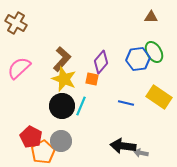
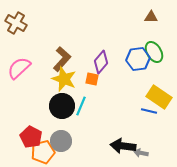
blue line: moved 23 px right, 8 px down
orange pentagon: rotated 15 degrees clockwise
